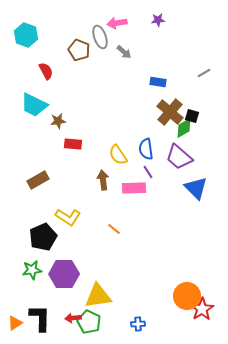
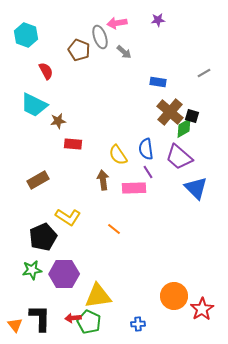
orange circle: moved 13 px left
orange triangle: moved 2 px down; rotated 35 degrees counterclockwise
